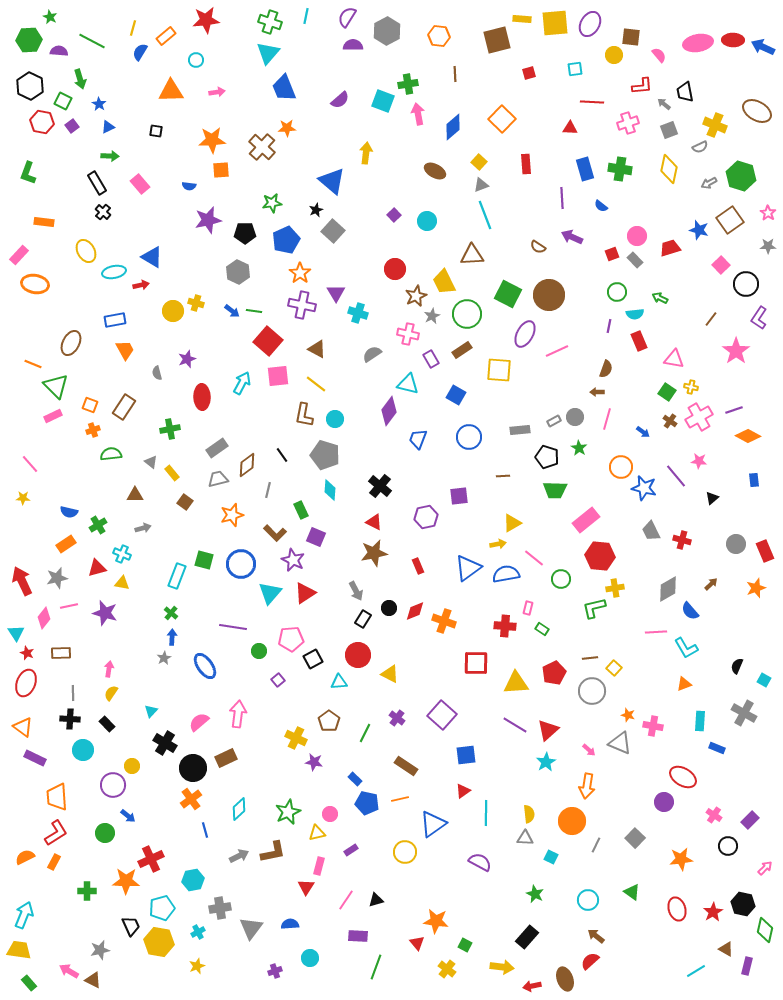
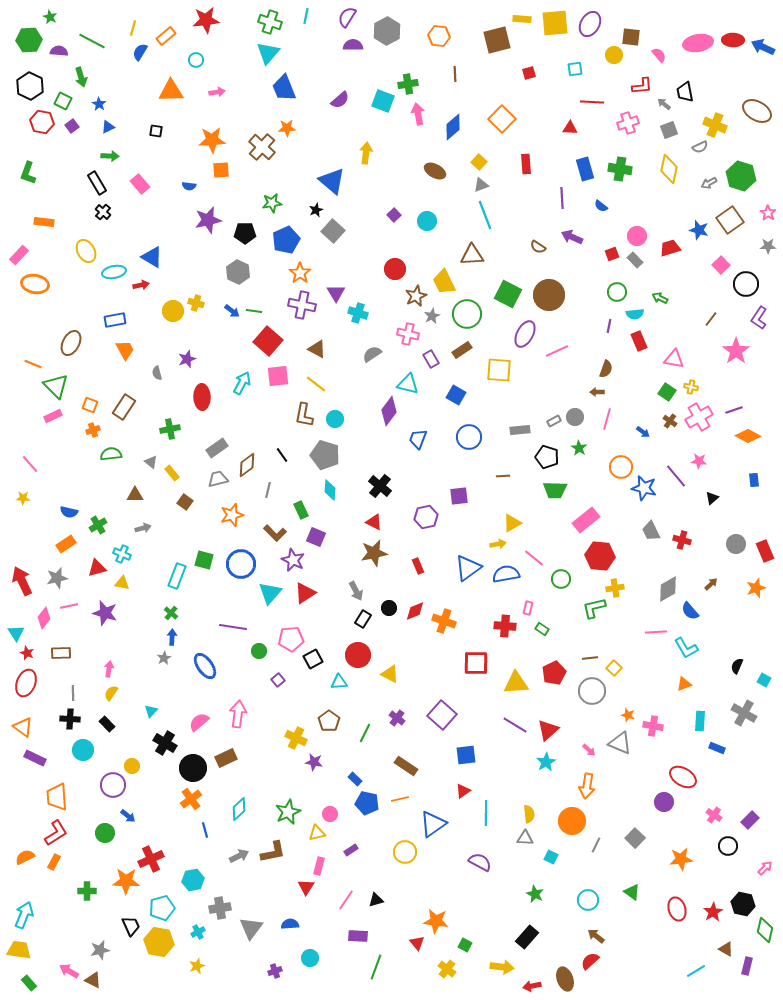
green arrow at (80, 79): moved 1 px right, 2 px up
